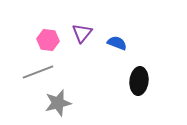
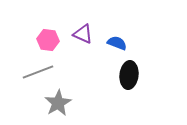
purple triangle: moved 1 px right, 1 px down; rotated 45 degrees counterclockwise
black ellipse: moved 10 px left, 6 px up
gray star: rotated 16 degrees counterclockwise
